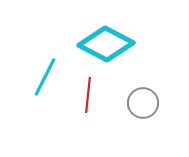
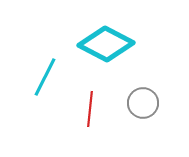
red line: moved 2 px right, 14 px down
